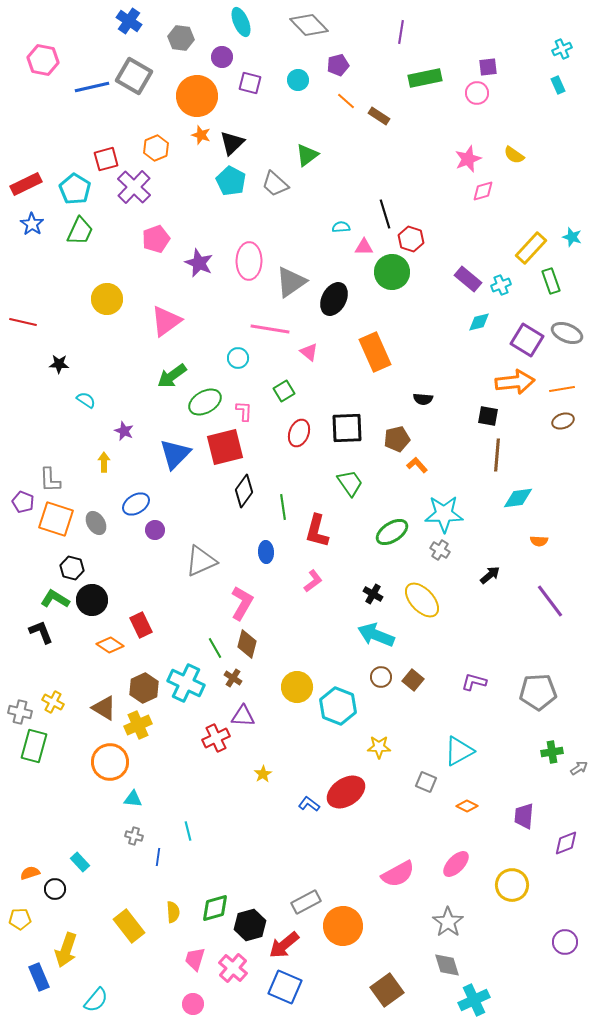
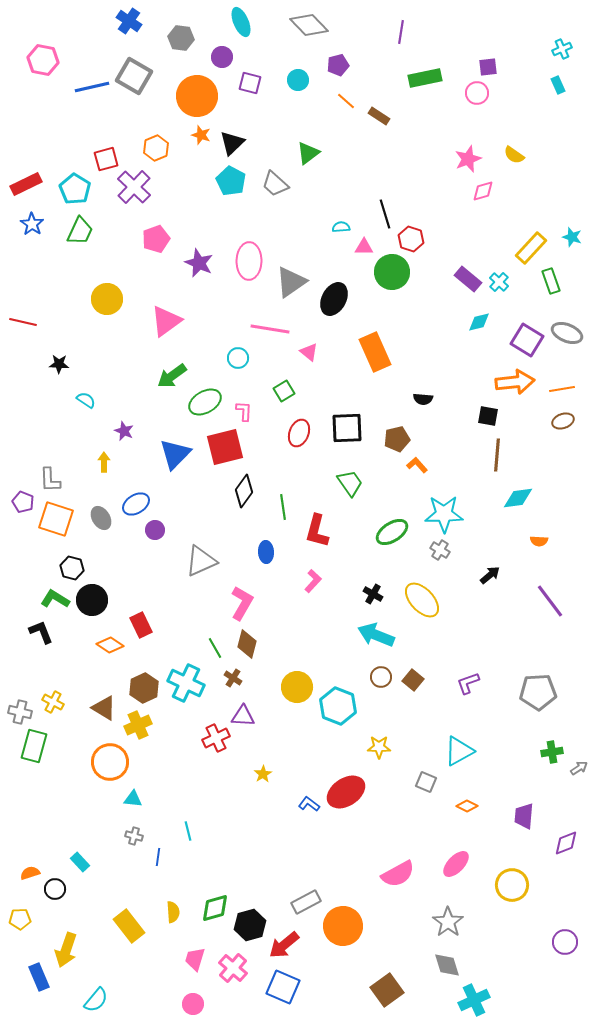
green triangle at (307, 155): moved 1 px right, 2 px up
cyan cross at (501, 285): moved 2 px left, 3 px up; rotated 24 degrees counterclockwise
gray ellipse at (96, 523): moved 5 px right, 5 px up
pink L-shape at (313, 581): rotated 10 degrees counterclockwise
purple L-shape at (474, 682): moved 6 px left, 1 px down; rotated 35 degrees counterclockwise
blue square at (285, 987): moved 2 px left
